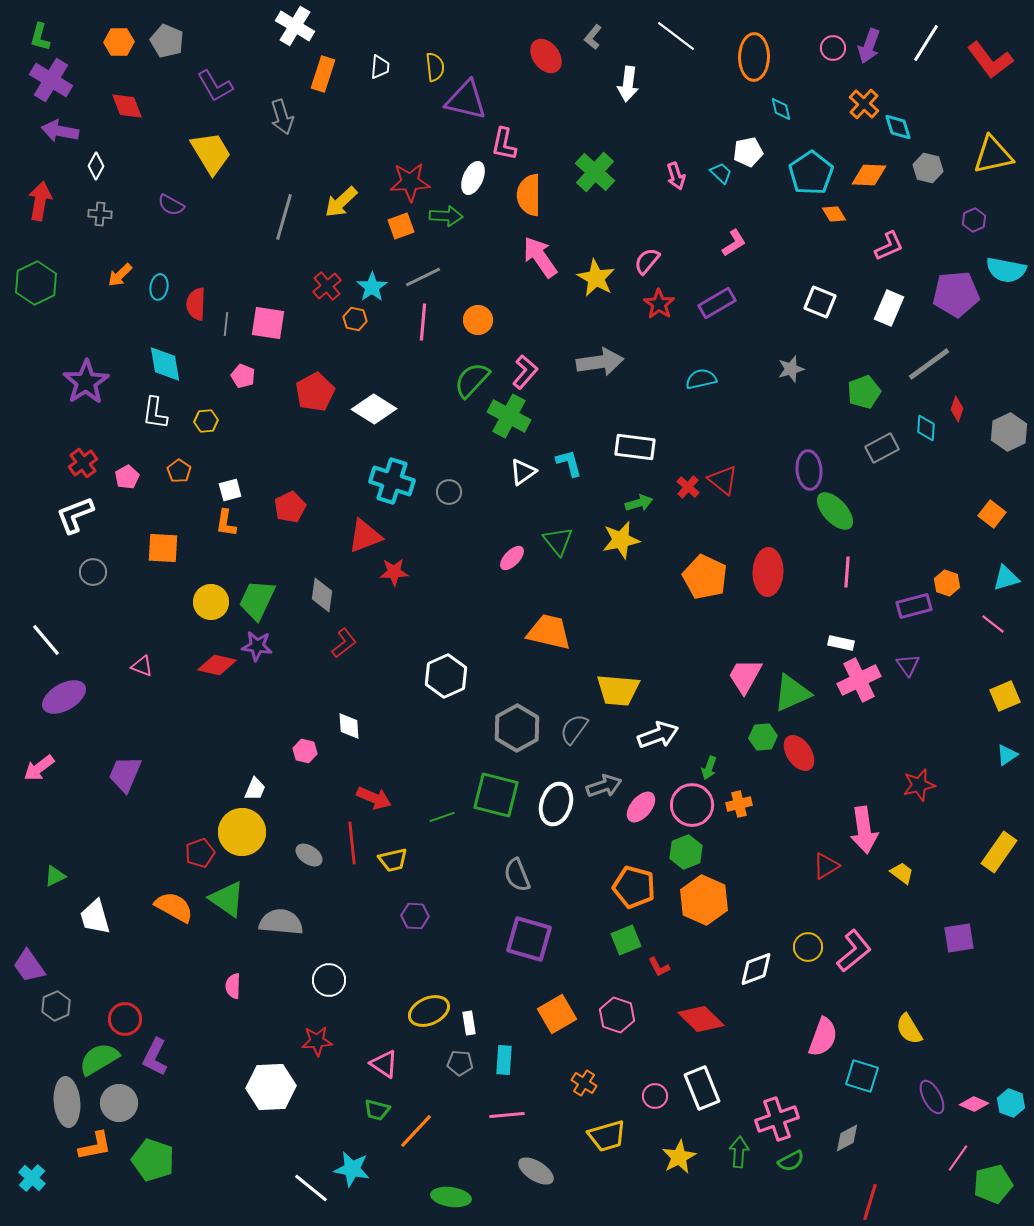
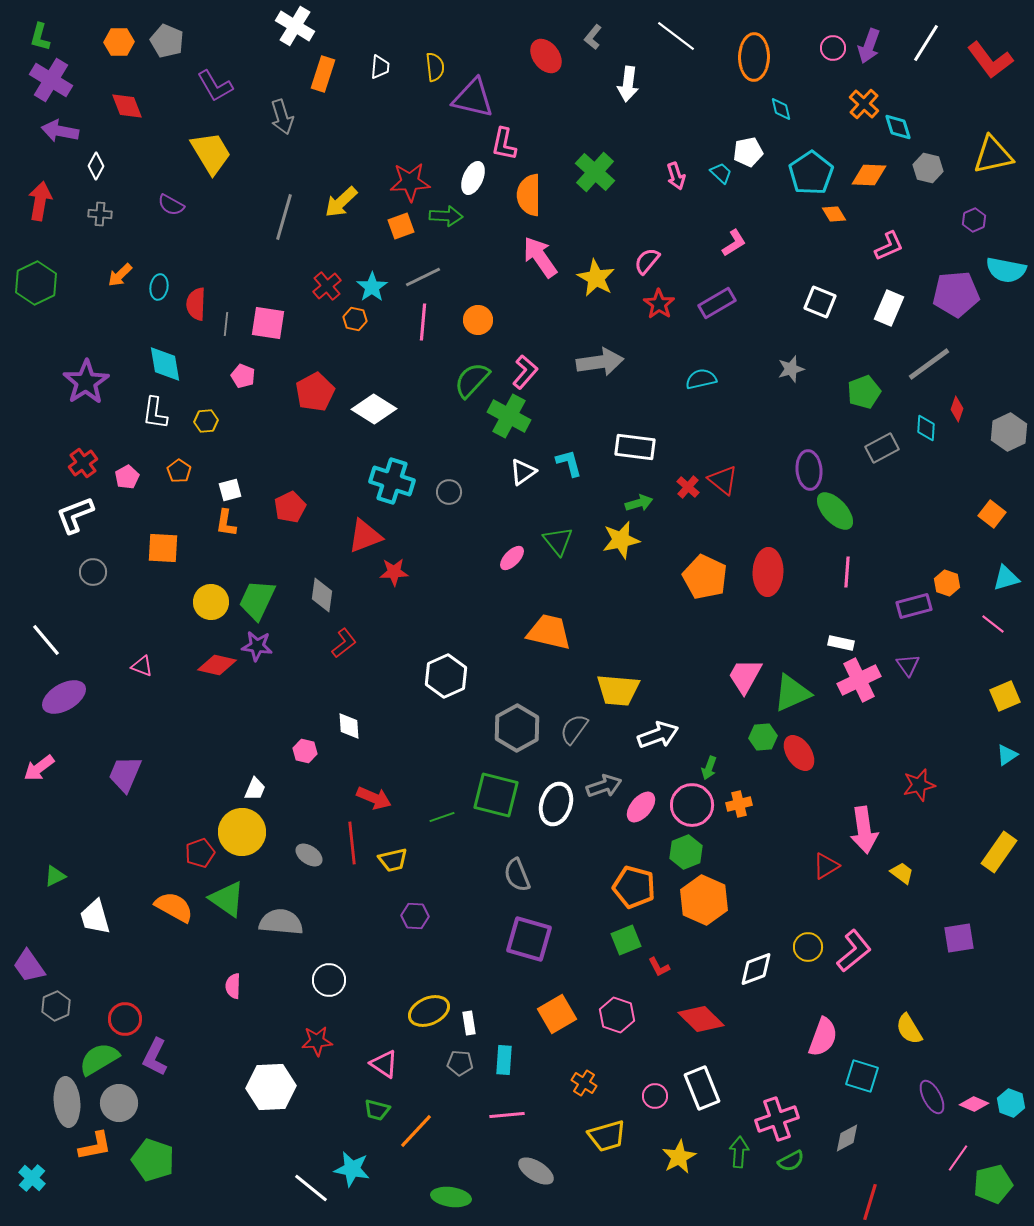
purple triangle at (466, 100): moved 7 px right, 2 px up
